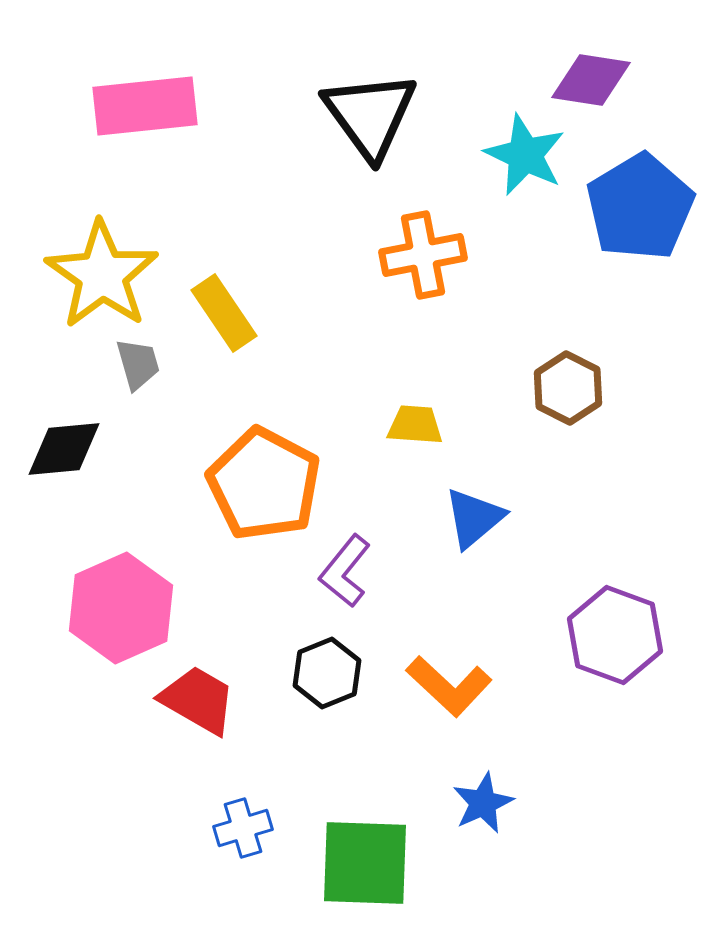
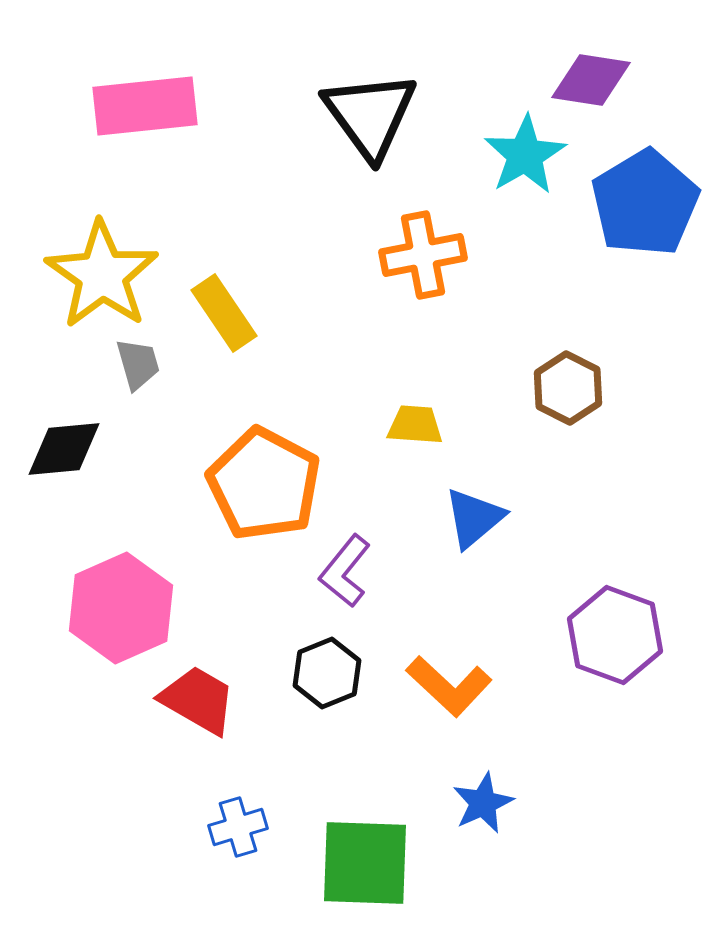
cyan star: rotated 16 degrees clockwise
blue pentagon: moved 5 px right, 4 px up
blue cross: moved 5 px left, 1 px up
